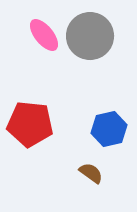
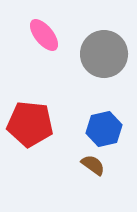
gray circle: moved 14 px right, 18 px down
blue hexagon: moved 5 px left
brown semicircle: moved 2 px right, 8 px up
